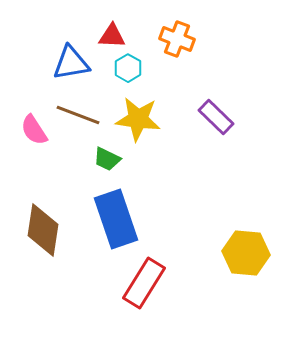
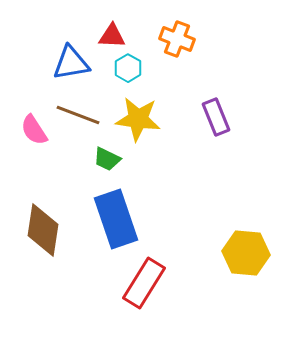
purple rectangle: rotated 24 degrees clockwise
